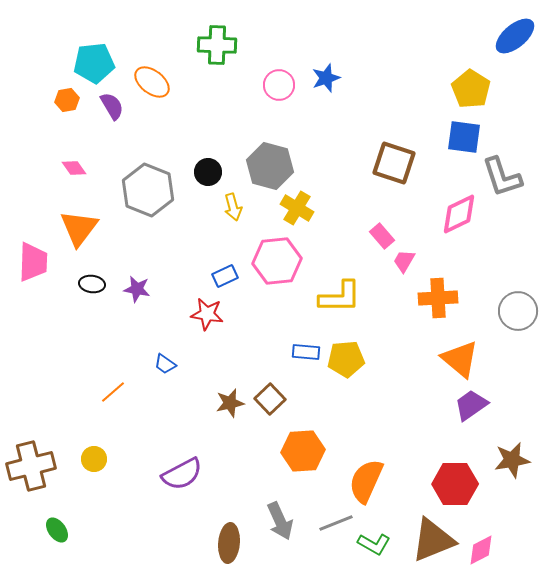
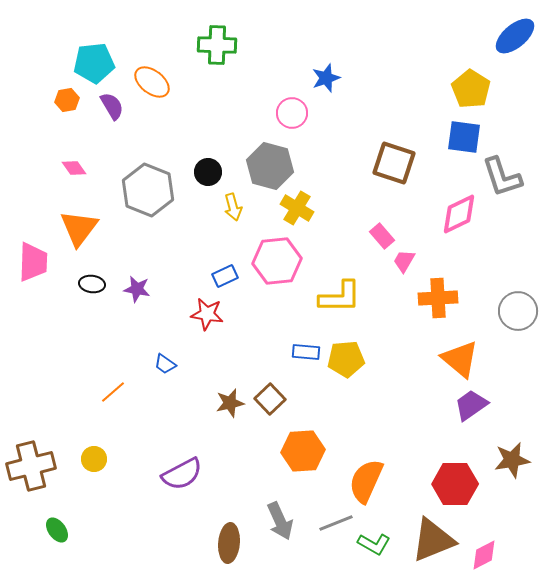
pink circle at (279, 85): moved 13 px right, 28 px down
pink diamond at (481, 550): moved 3 px right, 5 px down
